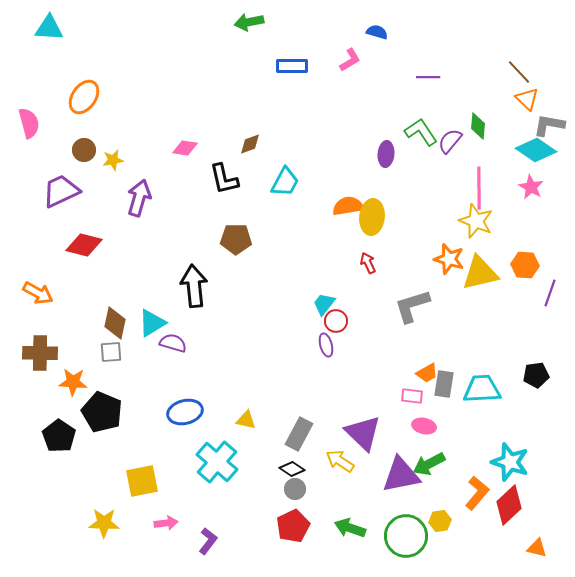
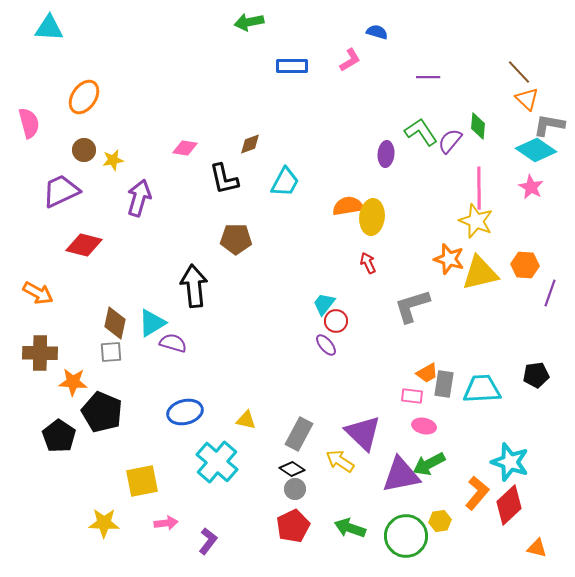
purple ellipse at (326, 345): rotated 25 degrees counterclockwise
